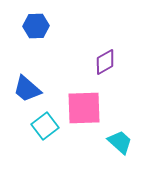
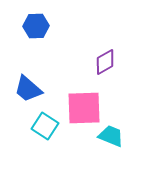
blue trapezoid: moved 1 px right
cyan square: rotated 20 degrees counterclockwise
cyan trapezoid: moved 9 px left, 6 px up; rotated 20 degrees counterclockwise
